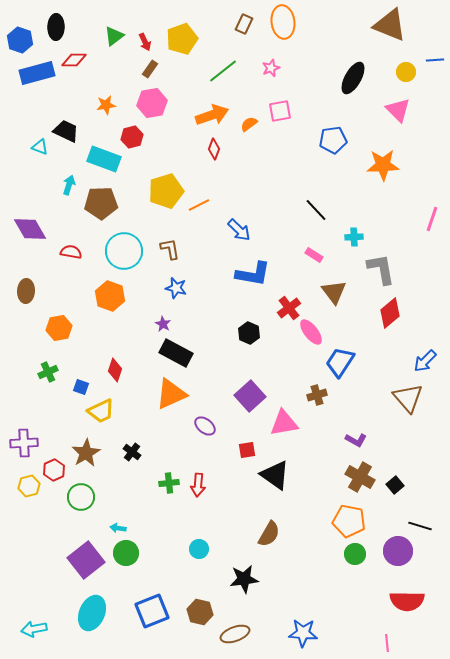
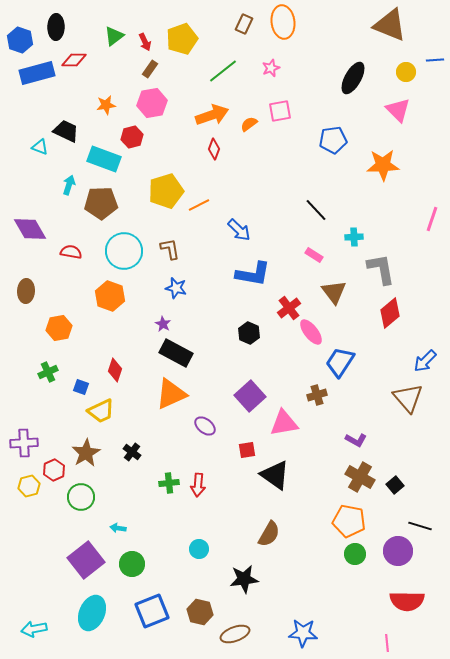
green circle at (126, 553): moved 6 px right, 11 px down
